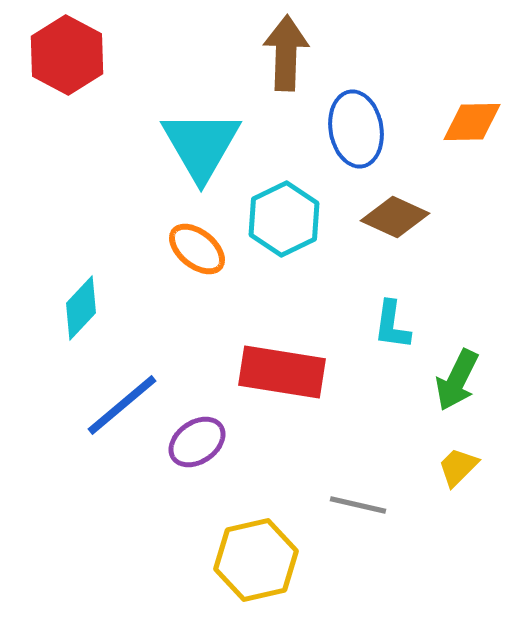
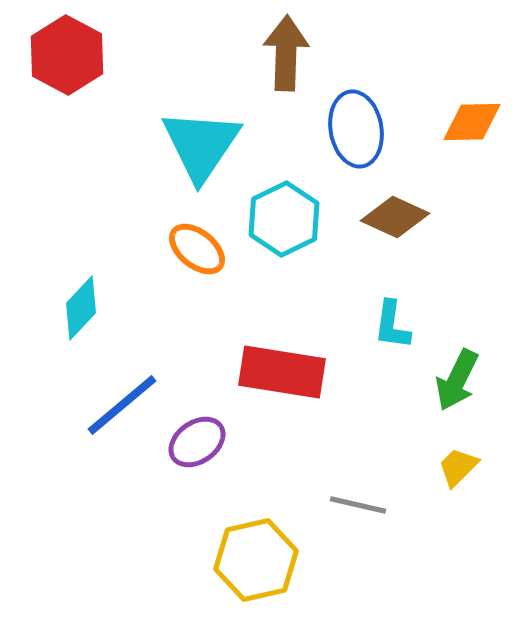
cyan triangle: rotated 4 degrees clockwise
